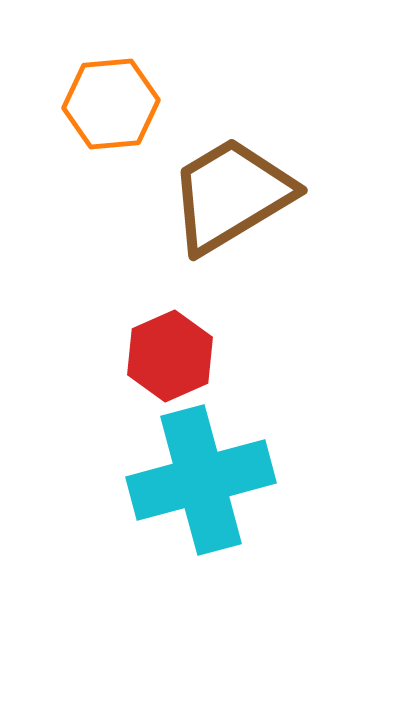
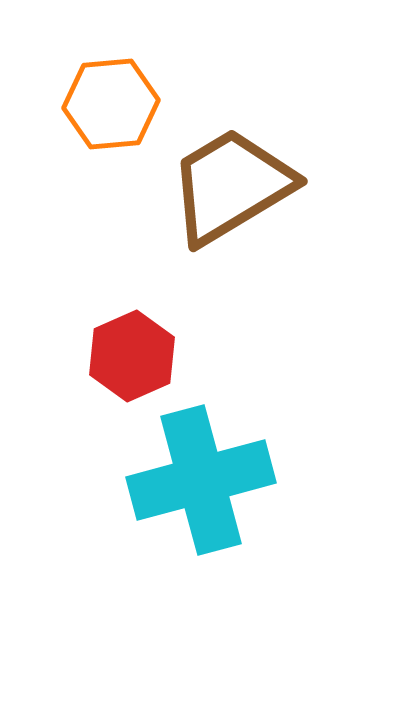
brown trapezoid: moved 9 px up
red hexagon: moved 38 px left
